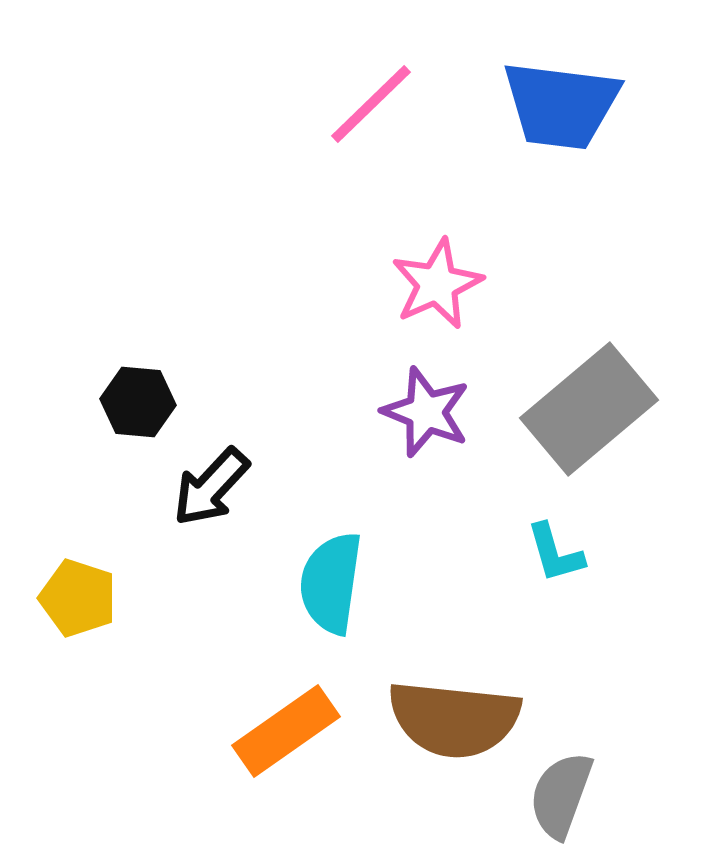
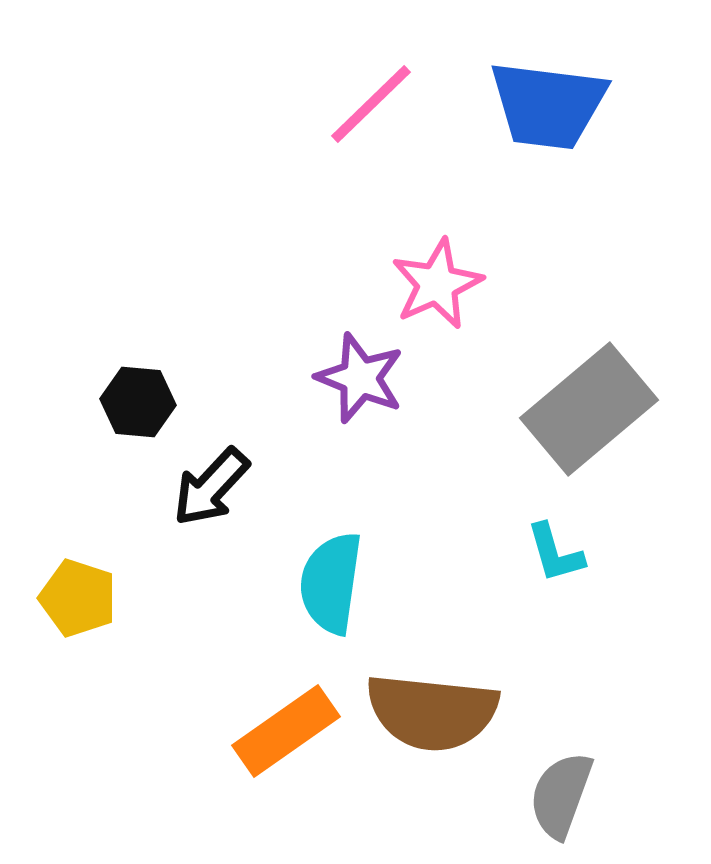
blue trapezoid: moved 13 px left
purple star: moved 66 px left, 34 px up
brown semicircle: moved 22 px left, 7 px up
